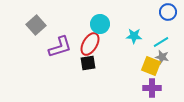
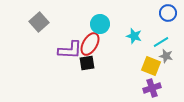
blue circle: moved 1 px down
gray square: moved 3 px right, 3 px up
cyan star: rotated 14 degrees clockwise
purple L-shape: moved 10 px right, 3 px down; rotated 20 degrees clockwise
gray star: moved 4 px right, 1 px up
black square: moved 1 px left
purple cross: rotated 18 degrees counterclockwise
